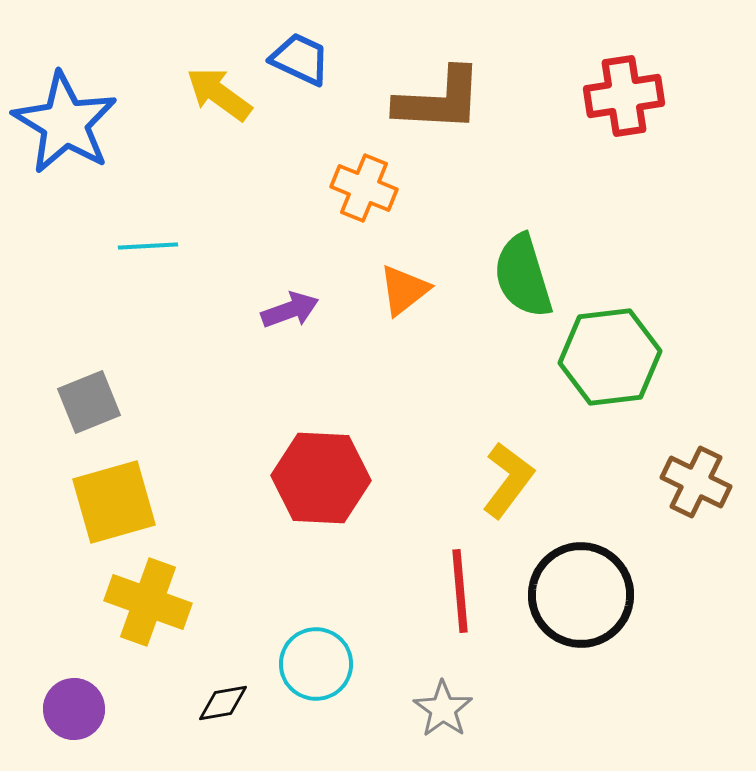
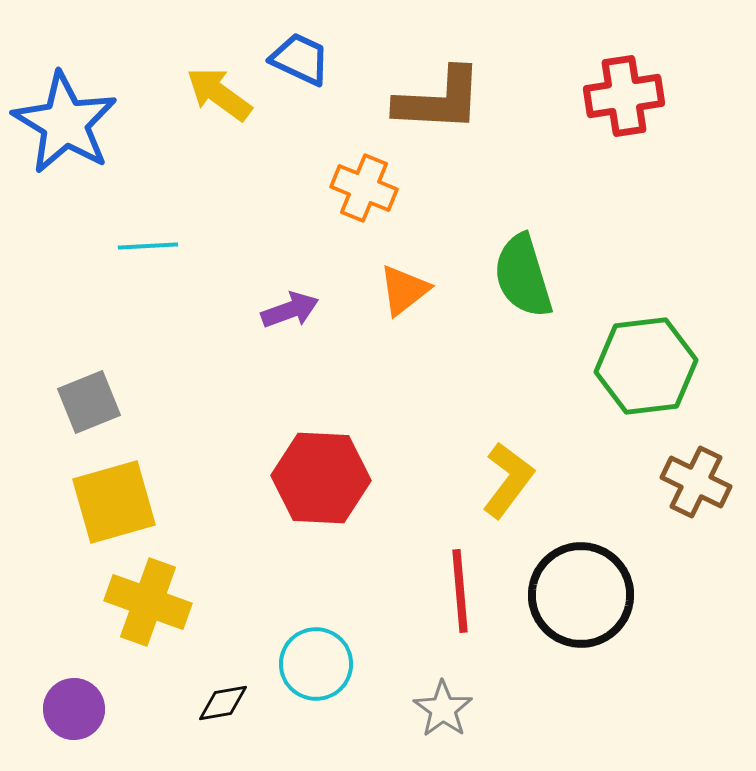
green hexagon: moved 36 px right, 9 px down
